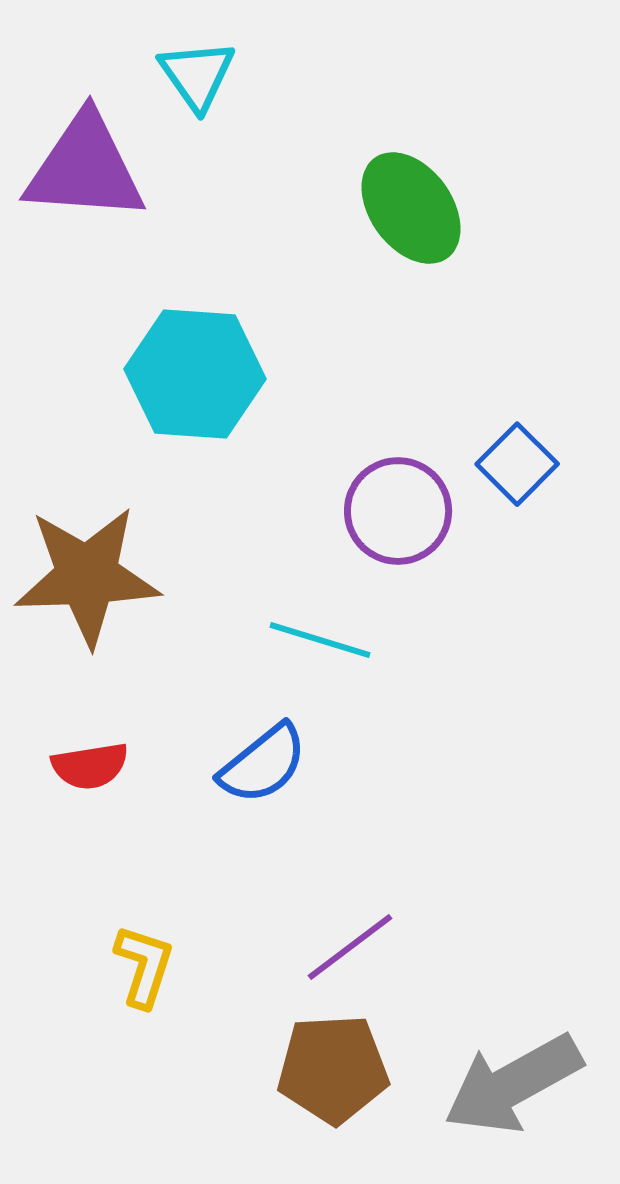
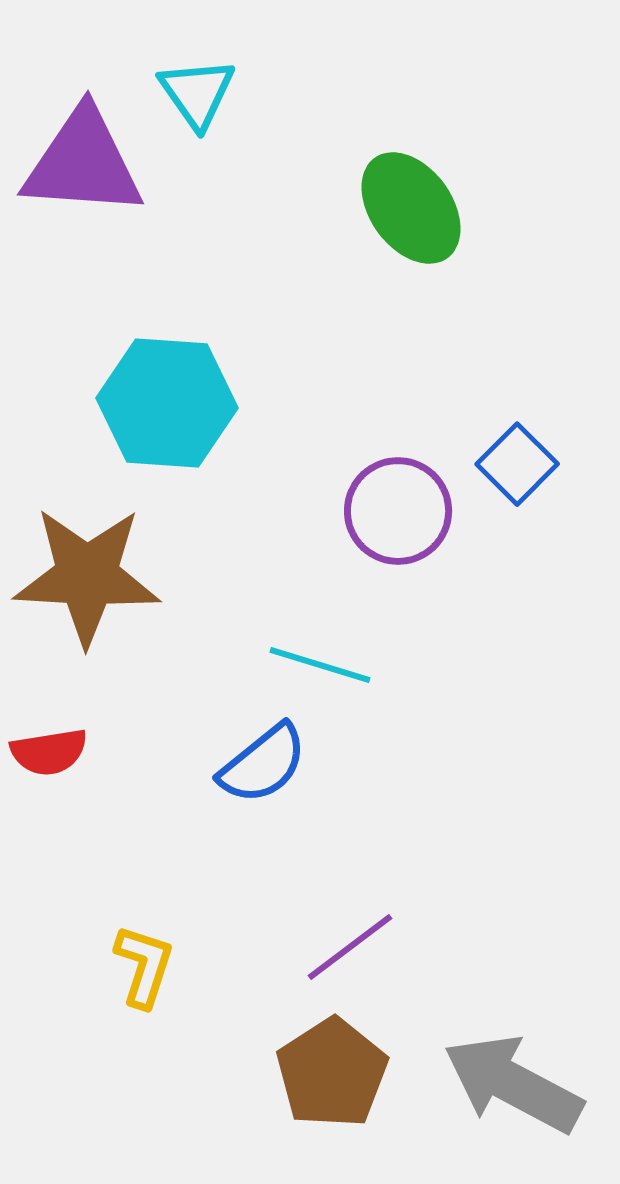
cyan triangle: moved 18 px down
purple triangle: moved 2 px left, 5 px up
cyan hexagon: moved 28 px left, 29 px down
brown star: rotated 5 degrees clockwise
cyan line: moved 25 px down
red semicircle: moved 41 px left, 14 px up
brown pentagon: moved 1 px left, 4 px down; rotated 30 degrees counterclockwise
gray arrow: rotated 57 degrees clockwise
